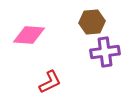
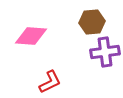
pink diamond: moved 2 px right, 1 px down
